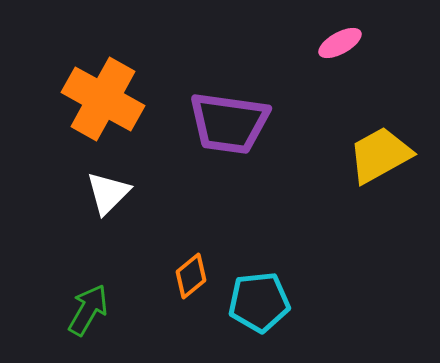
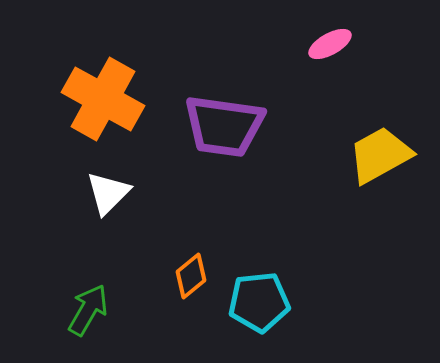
pink ellipse: moved 10 px left, 1 px down
purple trapezoid: moved 5 px left, 3 px down
